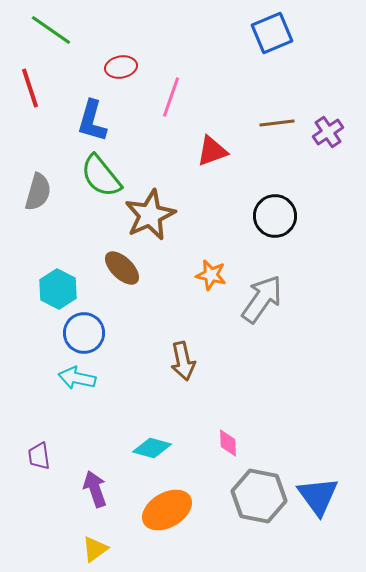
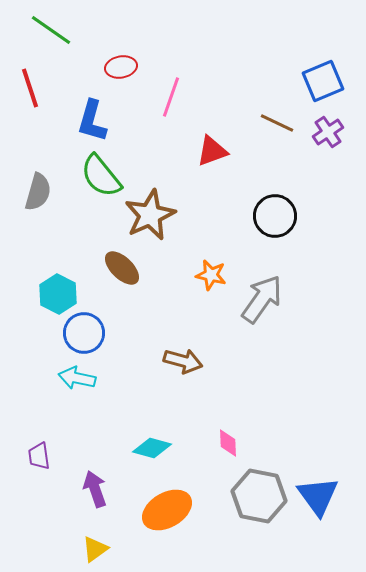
blue square: moved 51 px right, 48 px down
brown line: rotated 32 degrees clockwise
cyan hexagon: moved 5 px down
brown arrow: rotated 63 degrees counterclockwise
